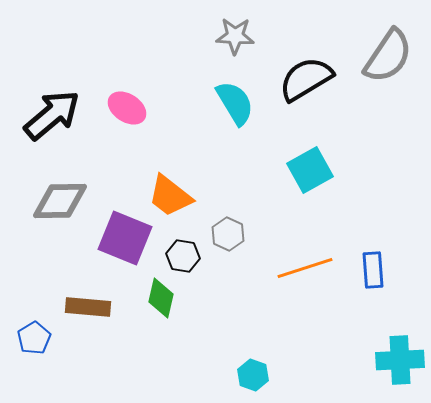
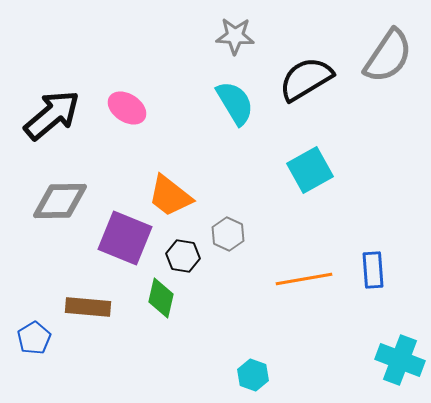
orange line: moved 1 px left, 11 px down; rotated 8 degrees clockwise
cyan cross: rotated 24 degrees clockwise
